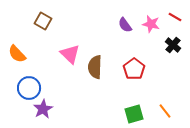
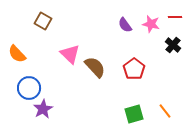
red line: rotated 32 degrees counterclockwise
brown semicircle: rotated 135 degrees clockwise
